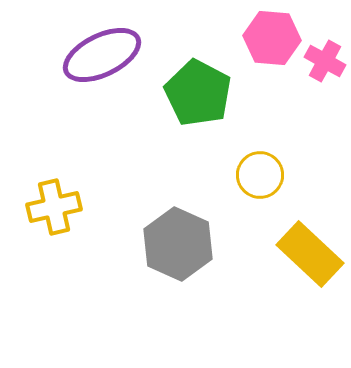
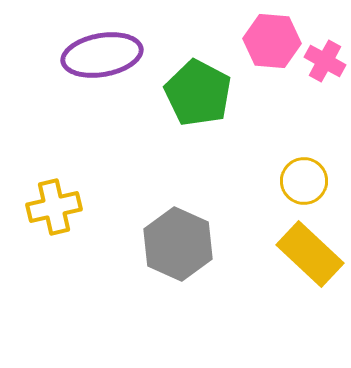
pink hexagon: moved 3 px down
purple ellipse: rotated 16 degrees clockwise
yellow circle: moved 44 px right, 6 px down
